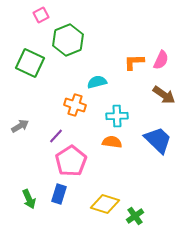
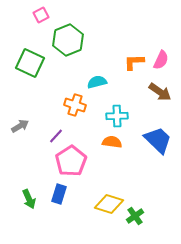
brown arrow: moved 4 px left, 3 px up
yellow diamond: moved 4 px right
